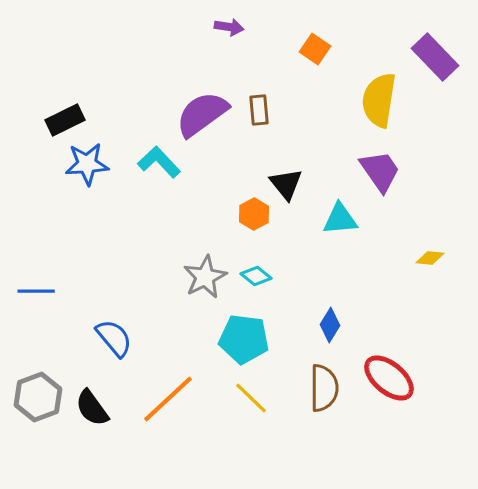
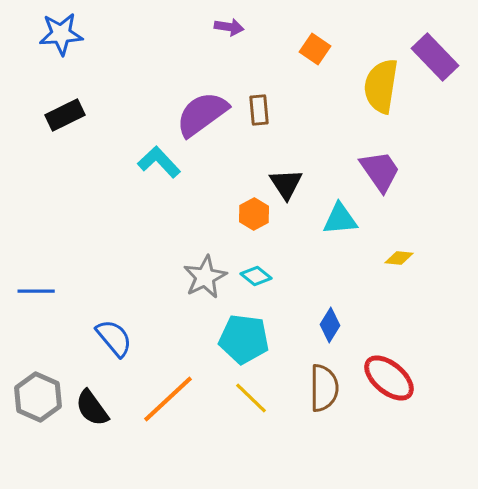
yellow semicircle: moved 2 px right, 14 px up
black rectangle: moved 5 px up
blue star: moved 26 px left, 130 px up
black triangle: rotated 6 degrees clockwise
yellow diamond: moved 31 px left
gray hexagon: rotated 15 degrees counterclockwise
